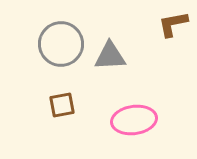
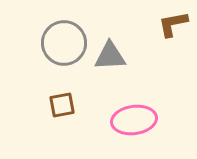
gray circle: moved 3 px right, 1 px up
